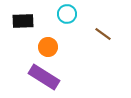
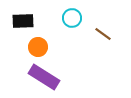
cyan circle: moved 5 px right, 4 px down
orange circle: moved 10 px left
